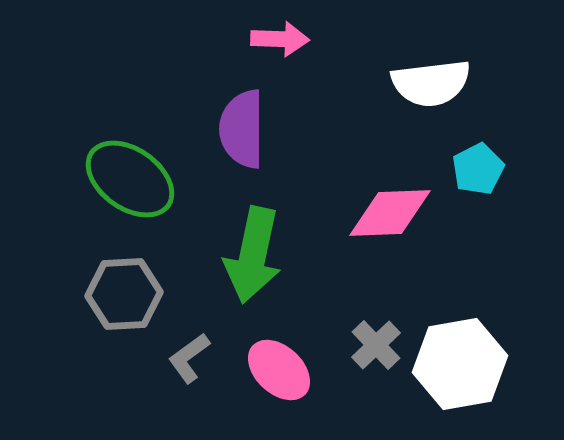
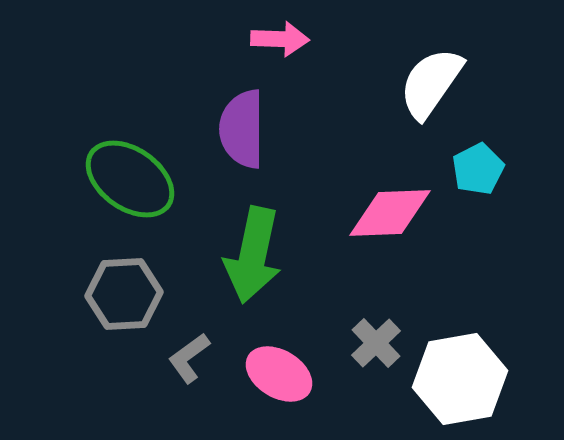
white semicircle: rotated 132 degrees clockwise
gray cross: moved 2 px up
white hexagon: moved 15 px down
pink ellipse: moved 4 px down; rotated 12 degrees counterclockwise
